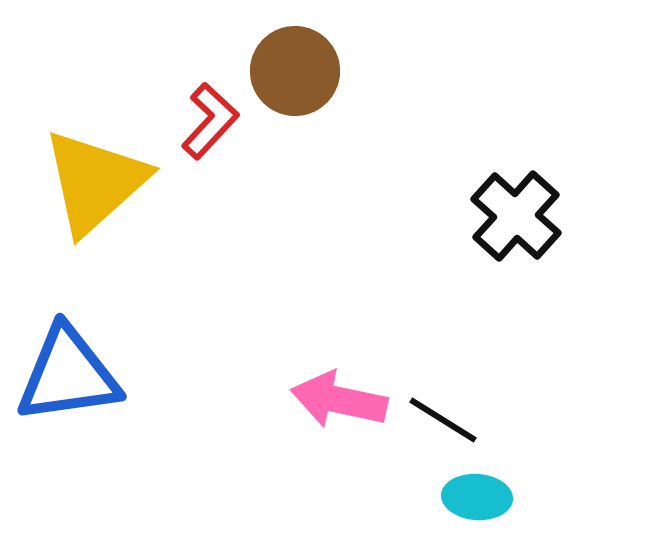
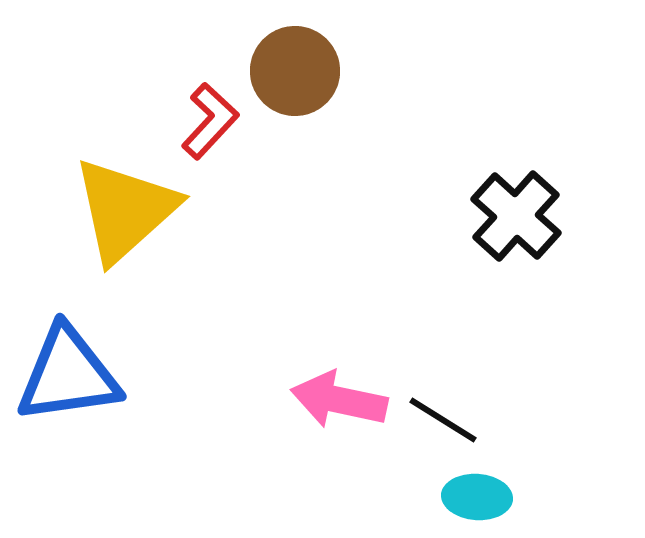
yellow triangle: moved 30 px right, 28 px down
